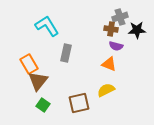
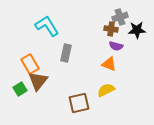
orange rectangle: moved 1 px right
green square: moved 23 px left, 16 px up; rotated 24 degrees clockwise
